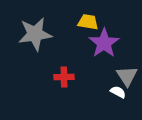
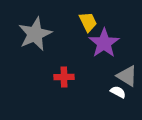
yellow trapezoid: rotated 55 degrees clockwise
gray star: rotated 16 degrees counterclockwise
gray triangle: rotated 25 degrees counterclockwise
